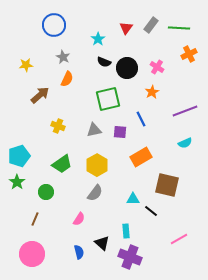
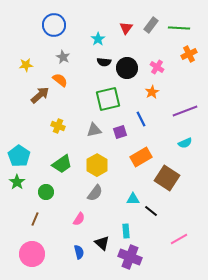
black semicircle: rotated 16 degrees counterclockwise
orange semicircle: moved 7 px left, 1 px down; rotated 77 degrees counterclockwise
purple square: rotated 24 degrees counterclockwise
cyan pentagon: rotated 20 degrees counterclockwise
brown square: moved 7 px up; rotated 20 degrees clockwise
